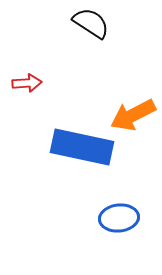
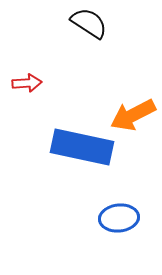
black semicircle: moved 2 px left
